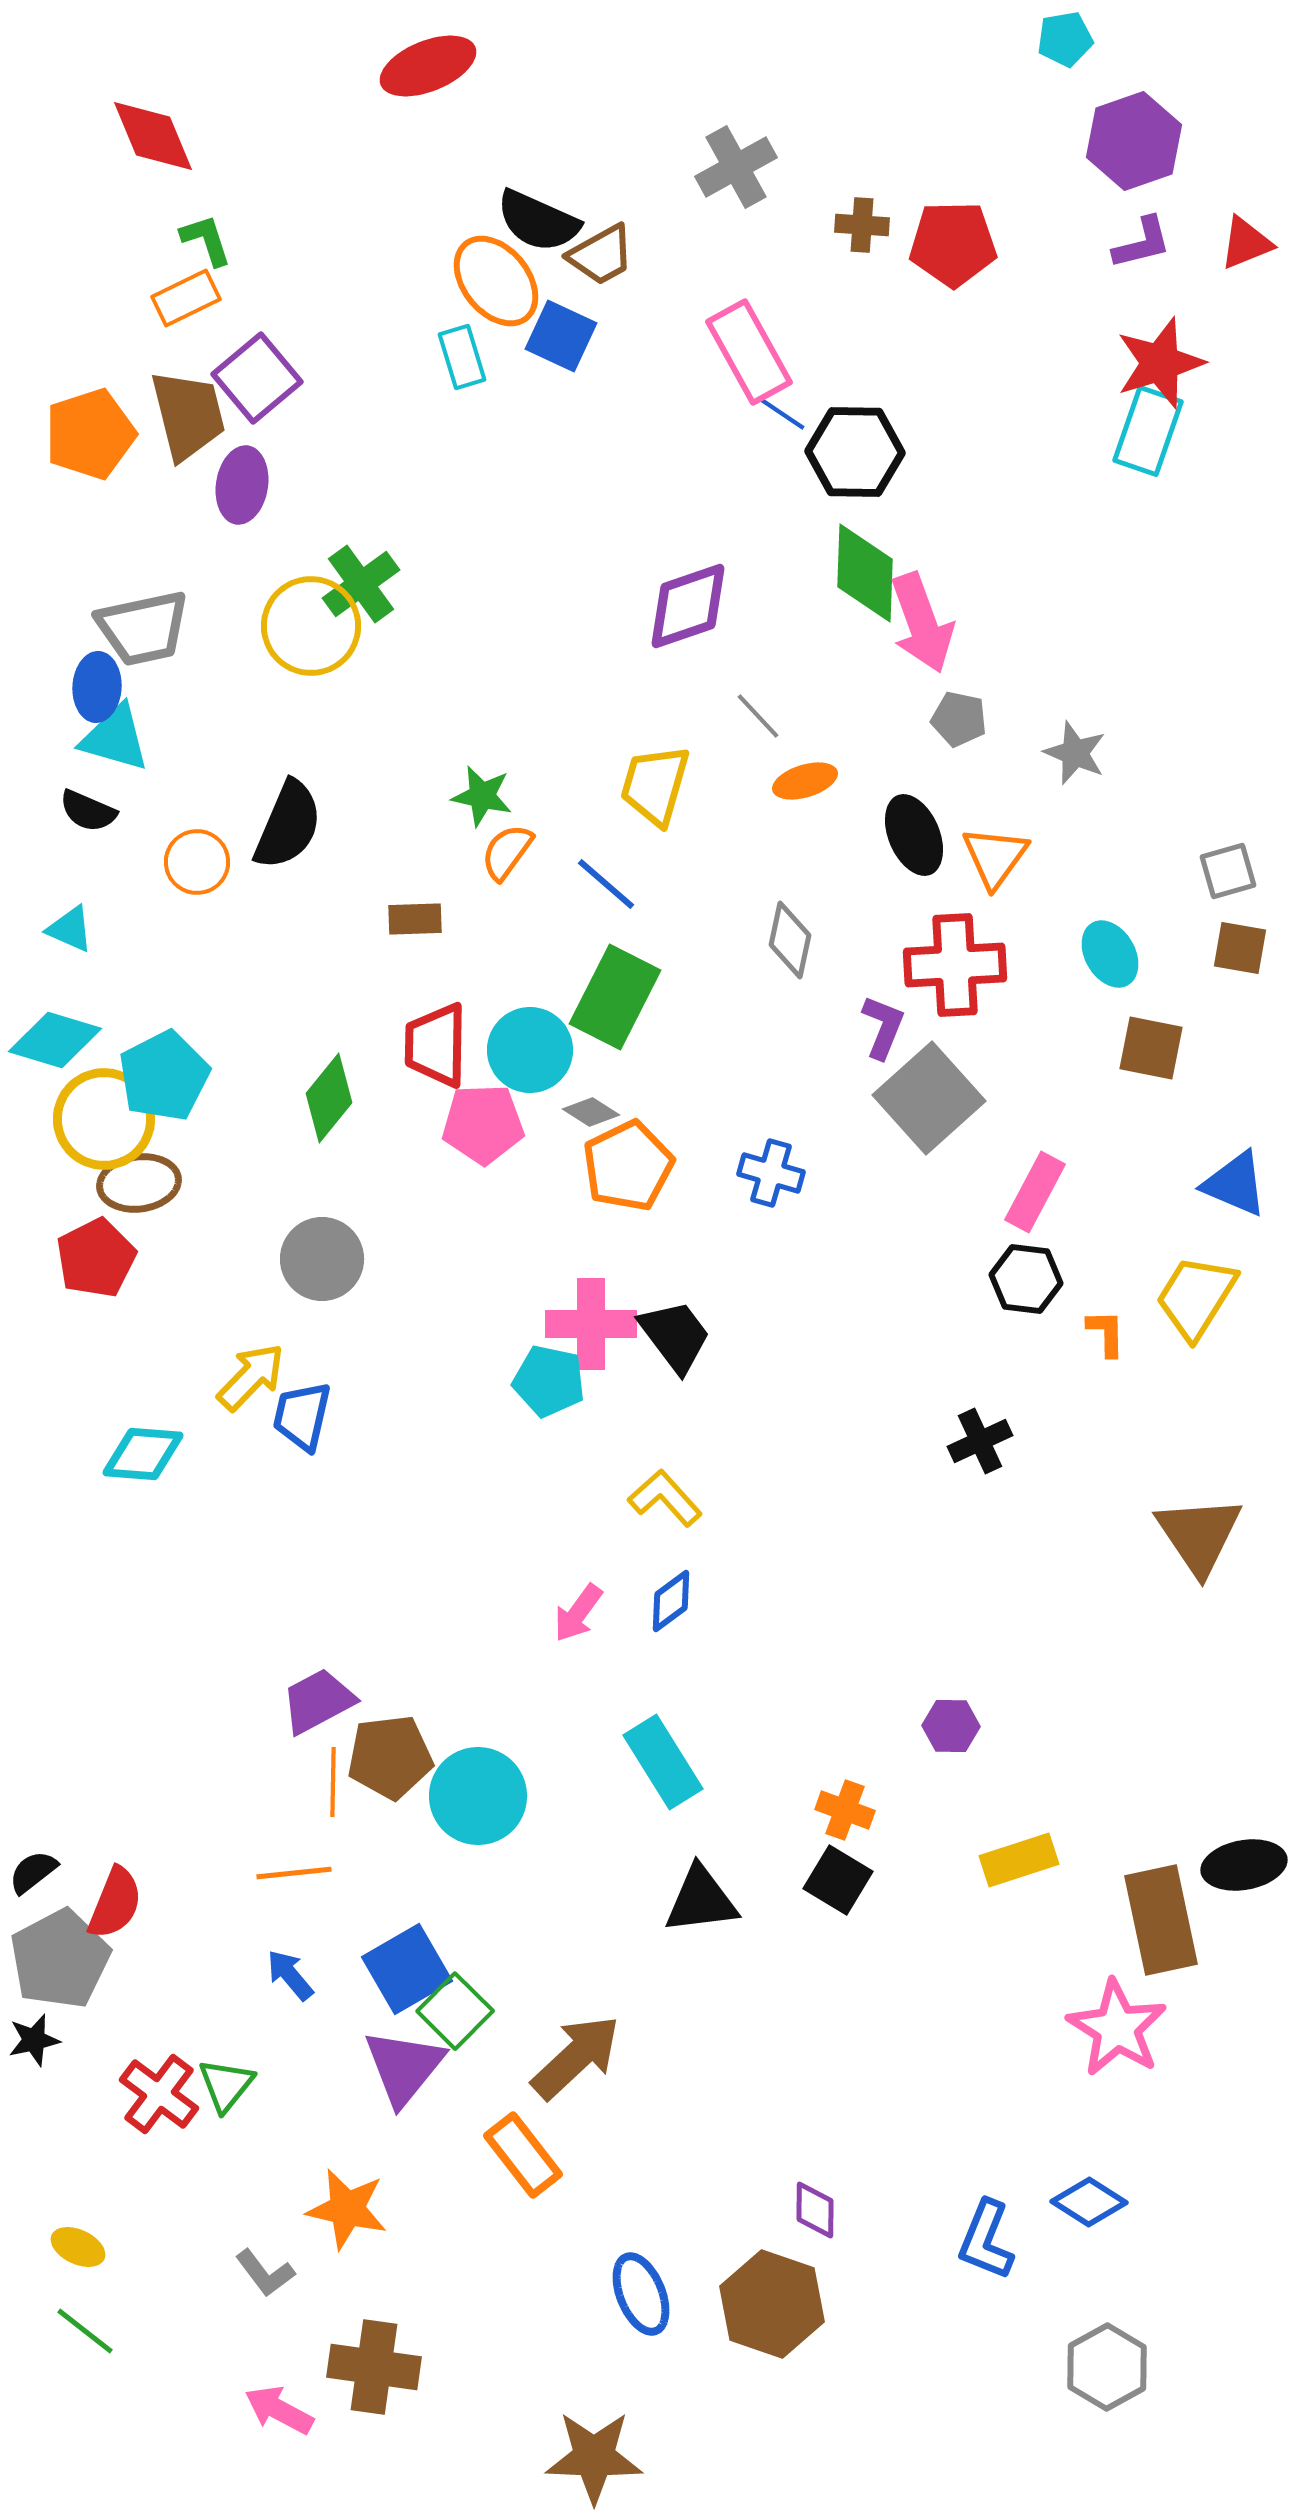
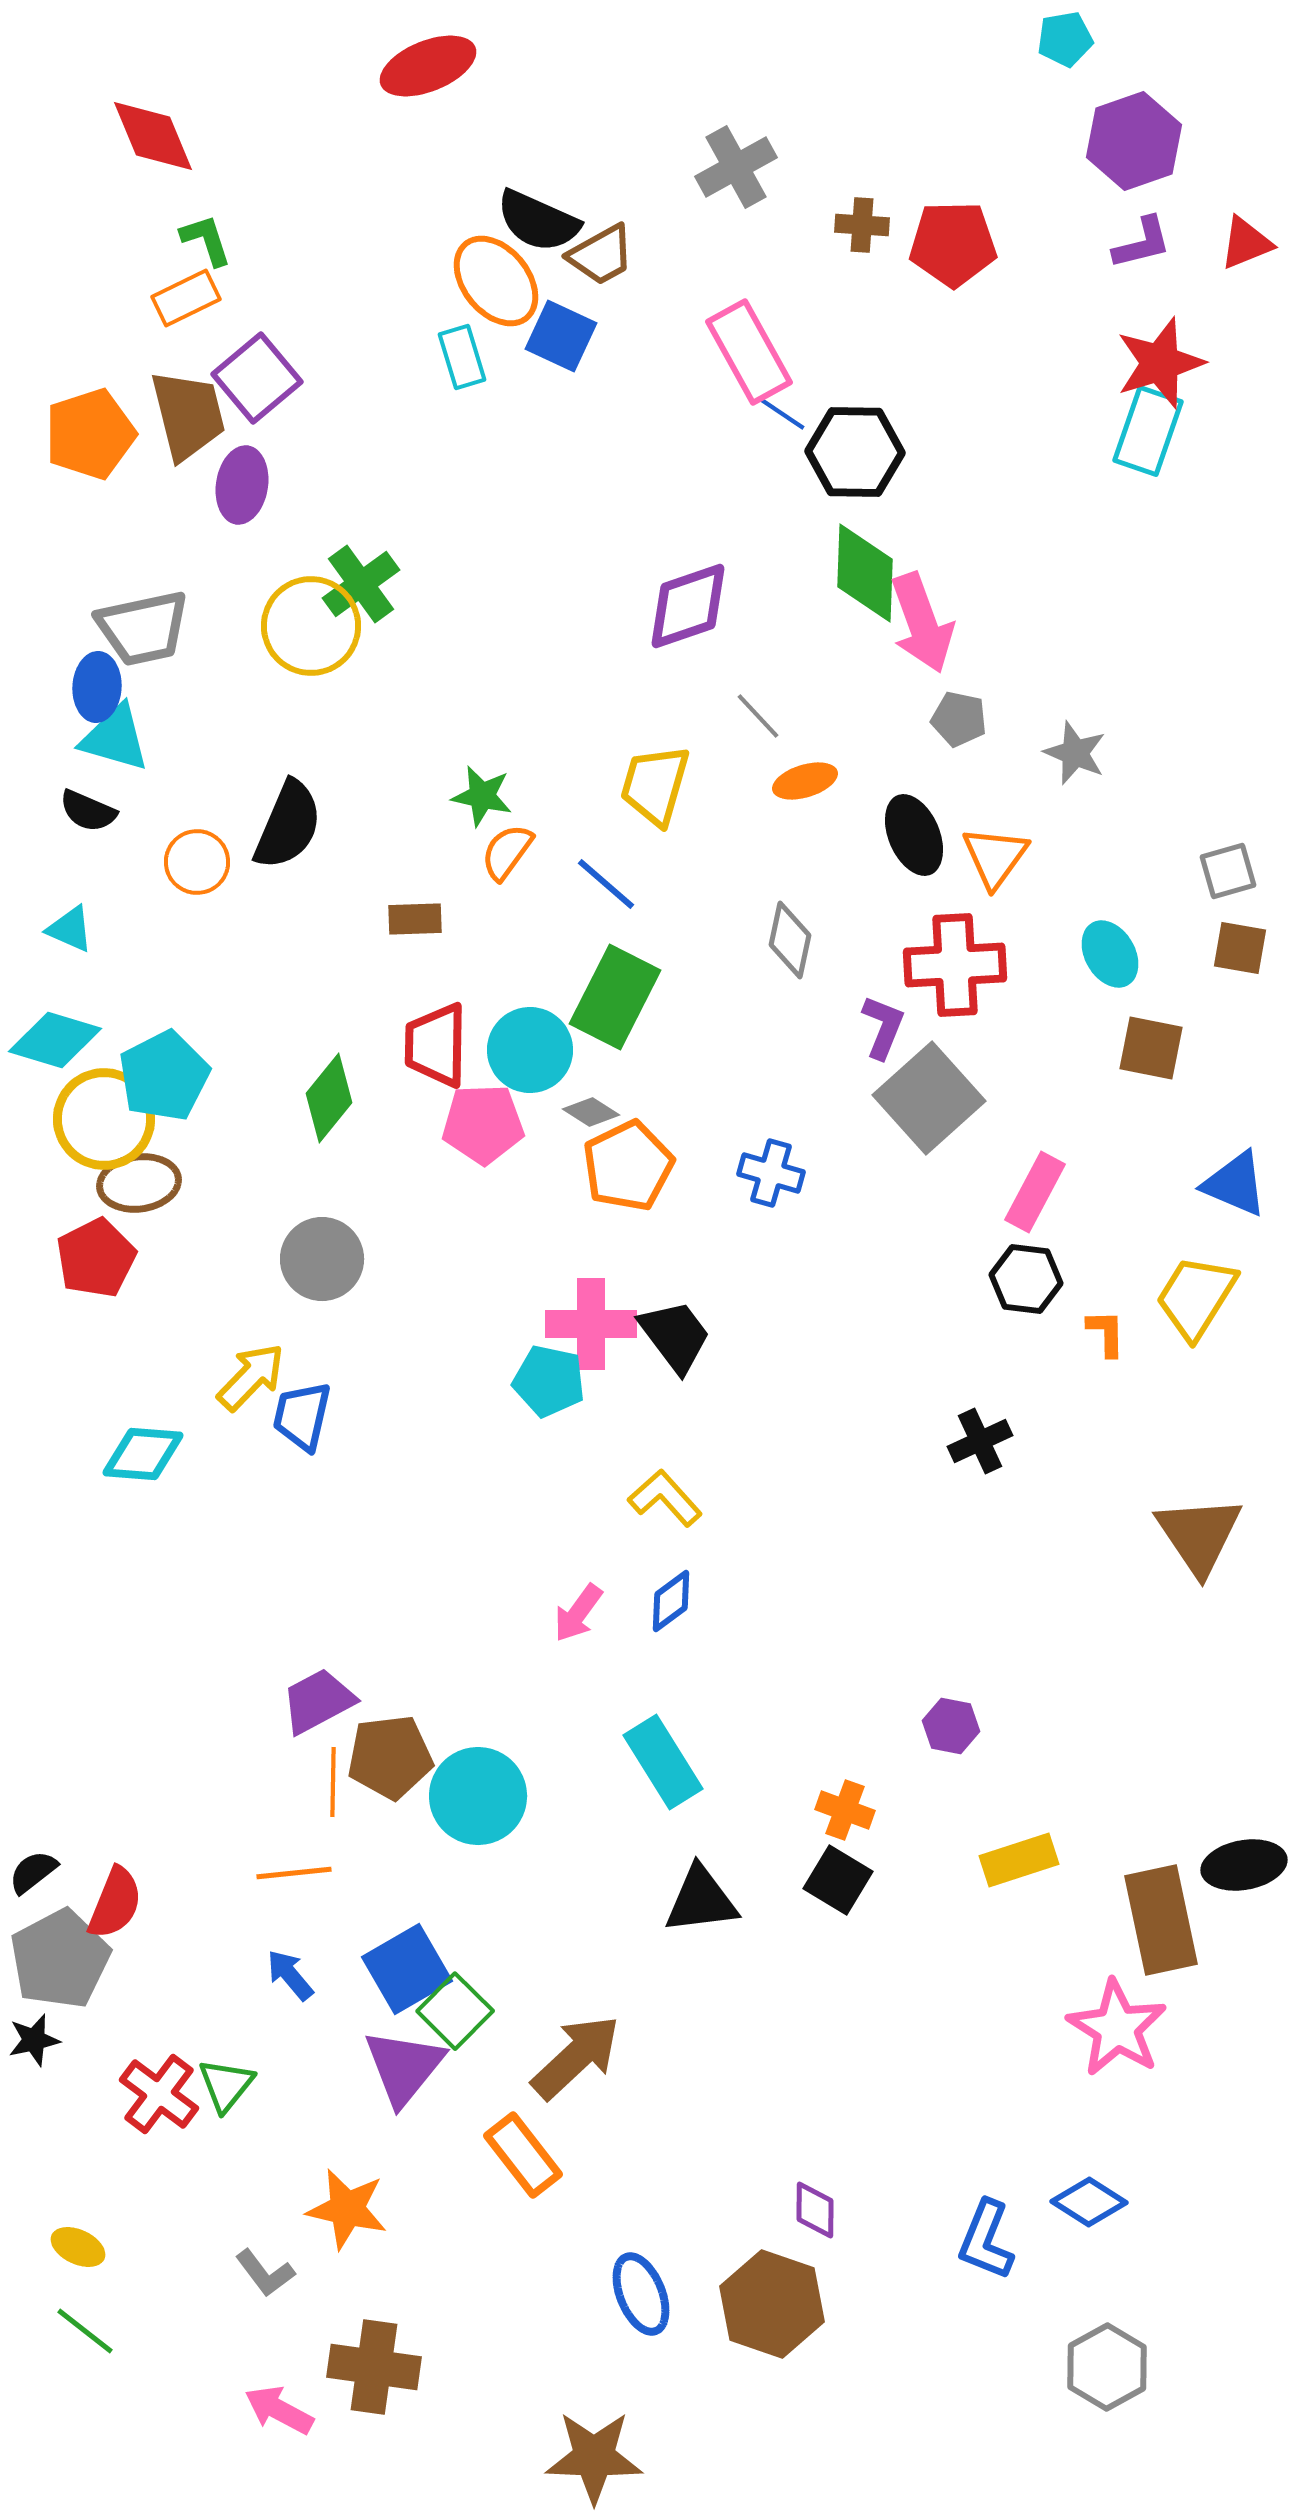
purple hexagon at (951, 1726): rotated 10 degrees clockwise
